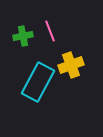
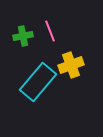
cyan rectangle: rotated 12 degrees clockwise
